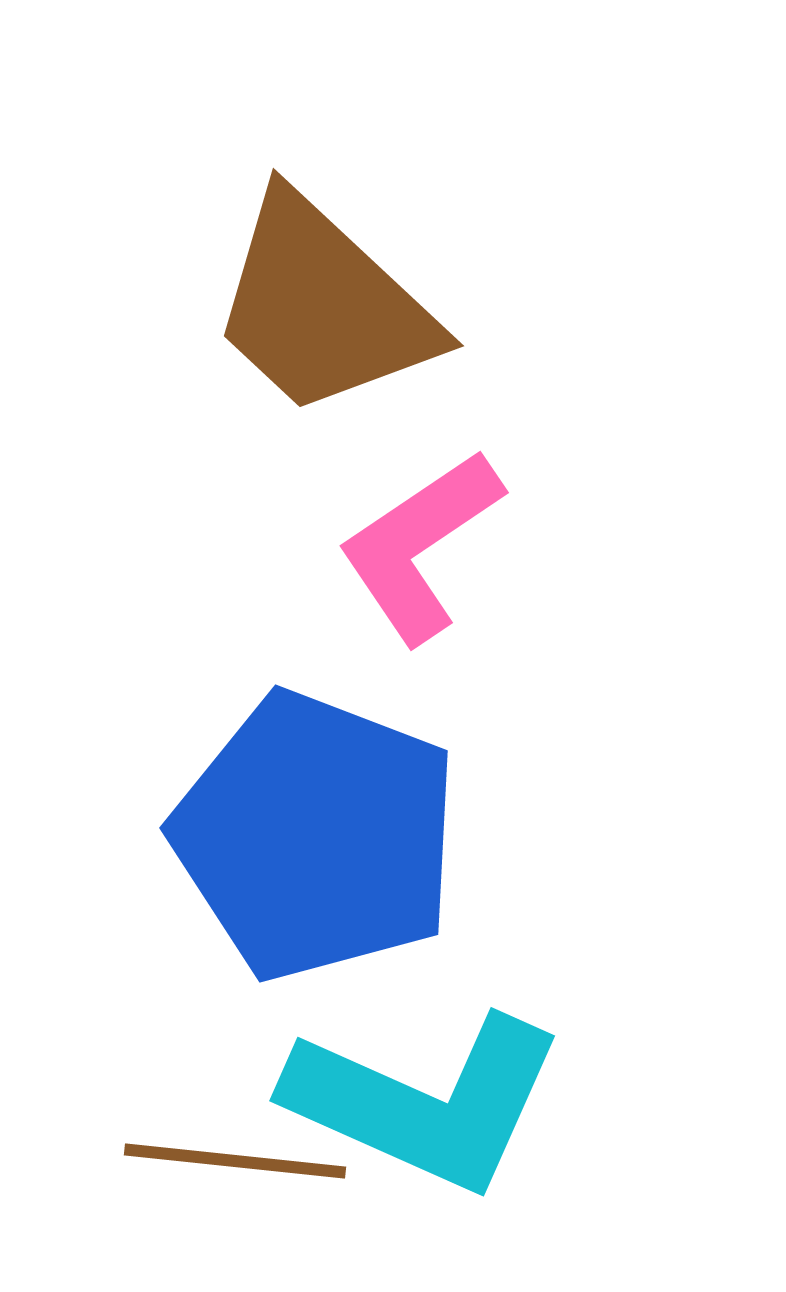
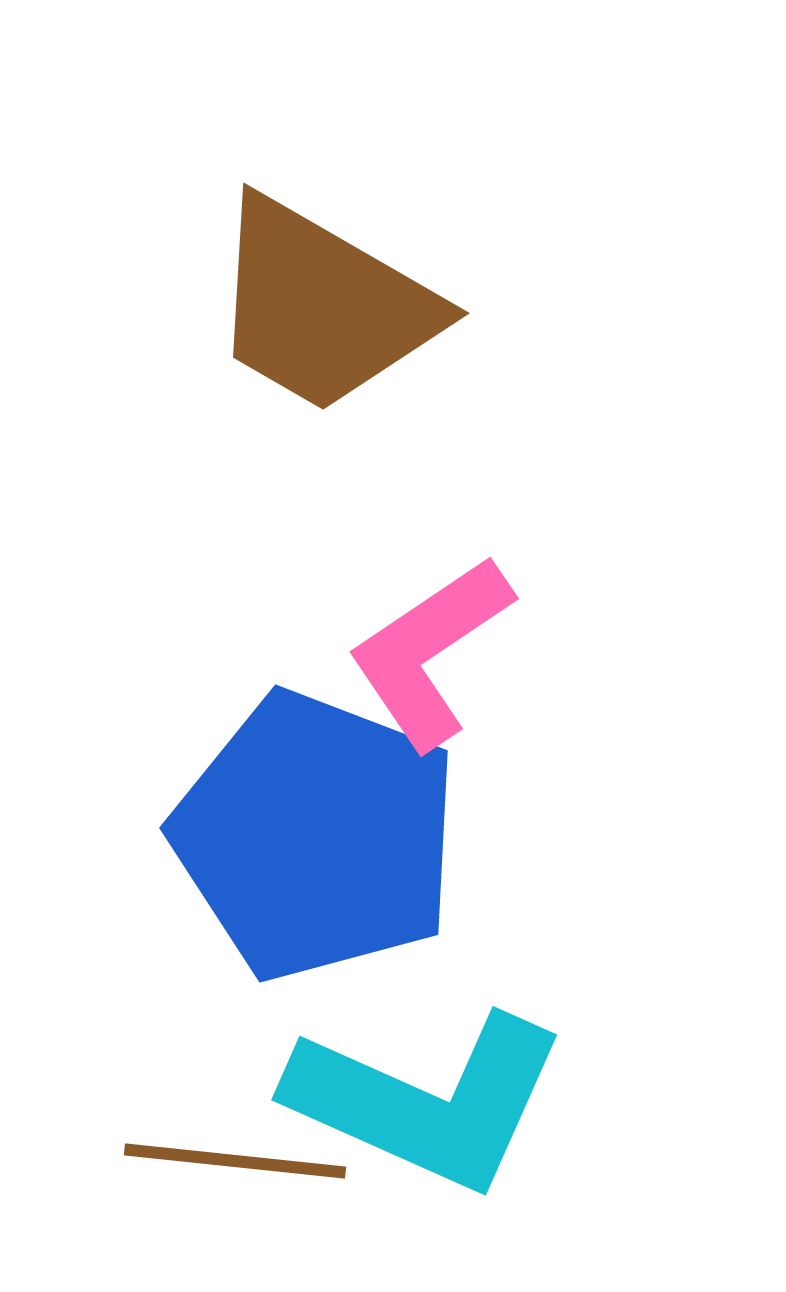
brown trapezoid: rotated 13 degrees counterclockwise
pink L-shape: moved 10 px right, 106 px down
cyan L-shape: moved 2 px right, 1 px up
